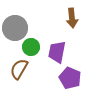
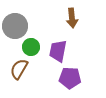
gray circle: moved 2 px up
purple trapezoid: moved 1 px right, 1 px up
purple pentagon: rotated 20 degrees counterclockwise
